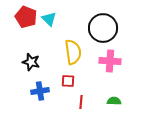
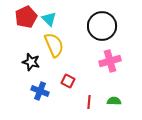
red pentagon: rotated 25 degrees clockwise
black circle: moved 1 px left, 2 px up
yellow semicircle: moved 19 px left, 7 px up; rotated 15 degrees counterclockwise
pink cross: rotated 20 degrees counterclockwise
red square: rotated 24 degrees clockwise
blue cross: rotated 30 degrees clockwise
red line: moved 8 px right
